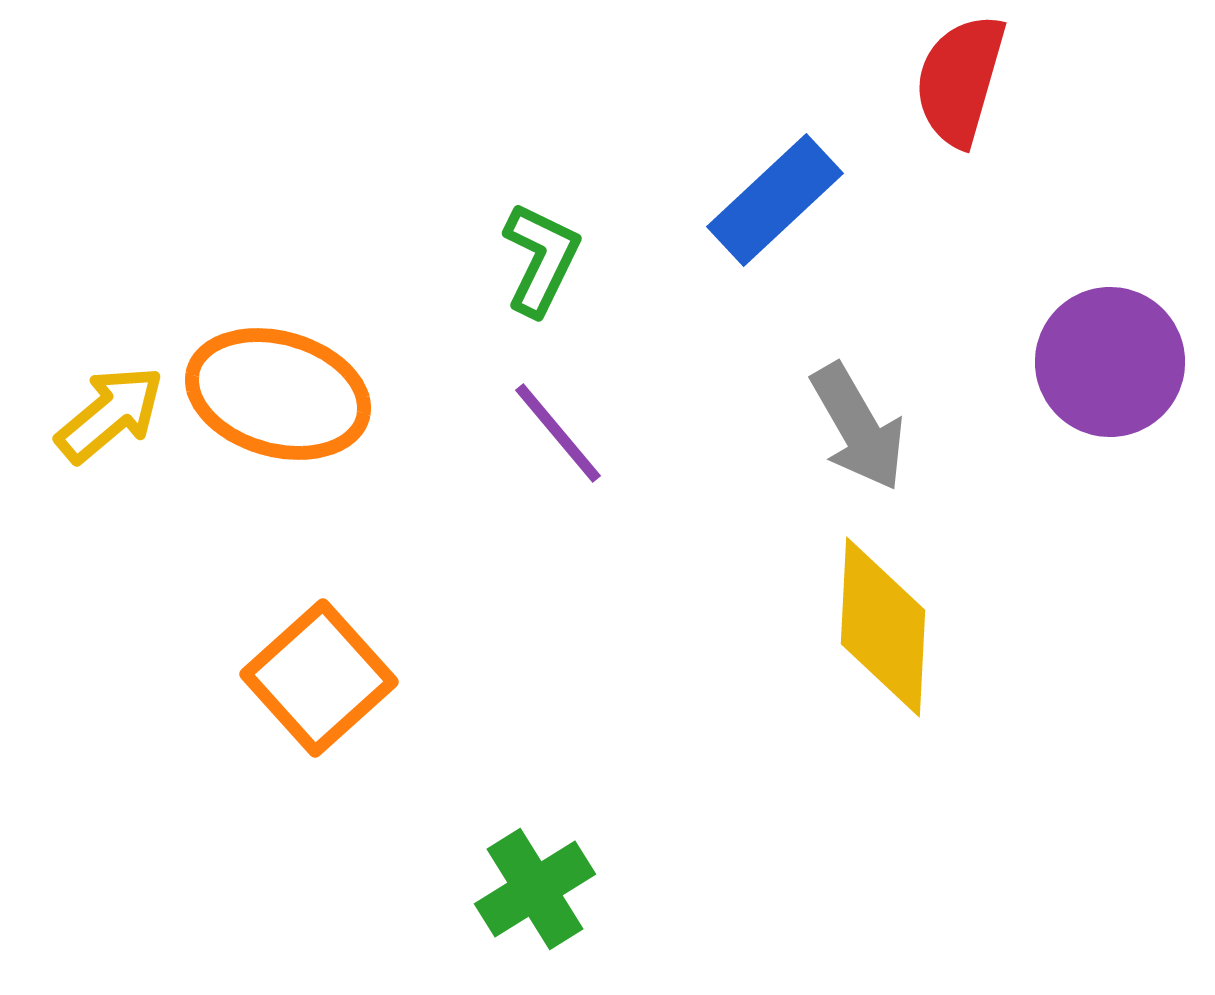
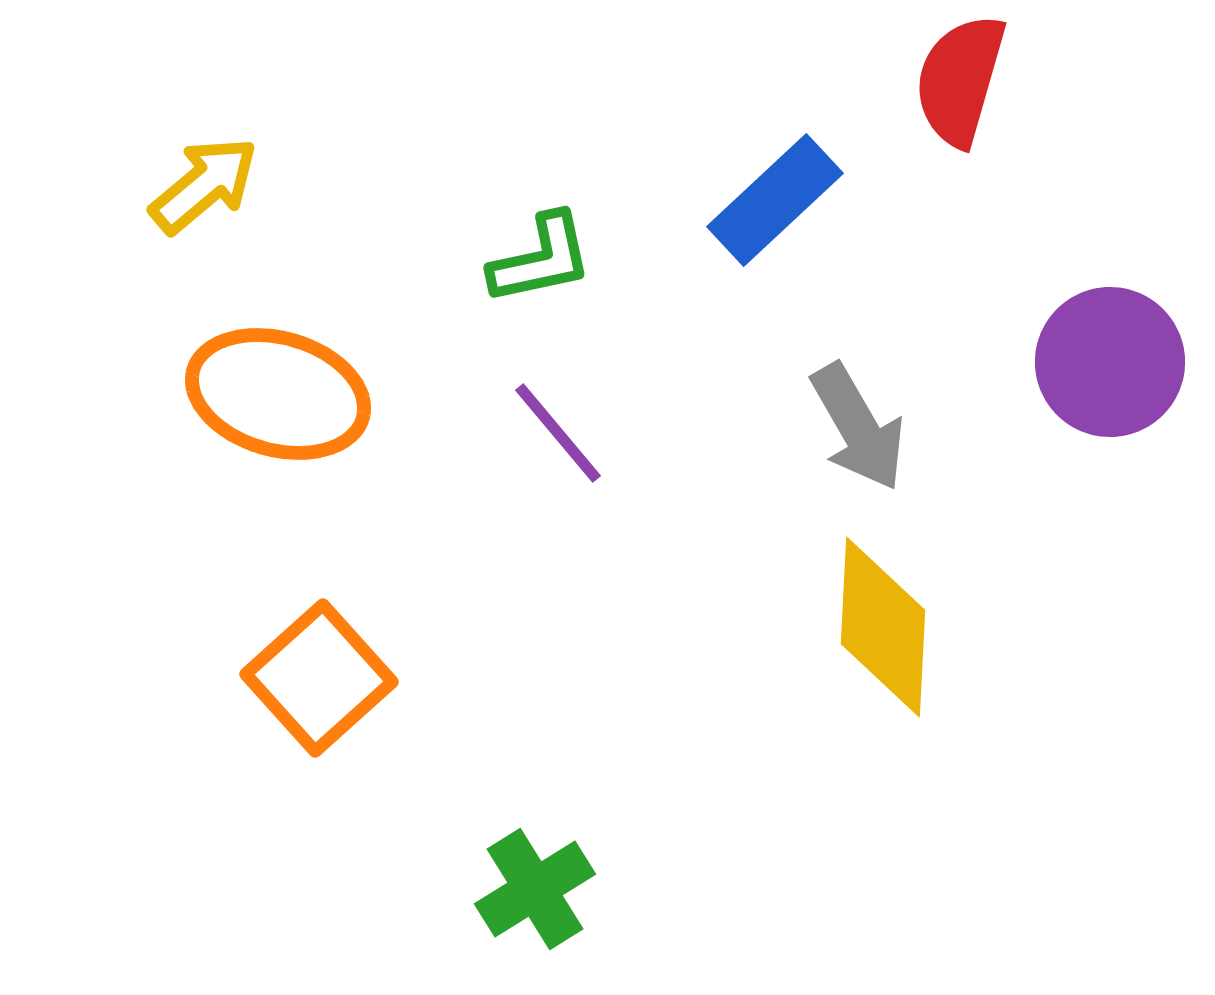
green L-shape: rotated 52 degrees clockwise
yellow arrow: moved 94 px right, 229 px up
